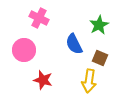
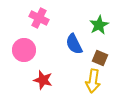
yellow arrow: moved 4 px right
